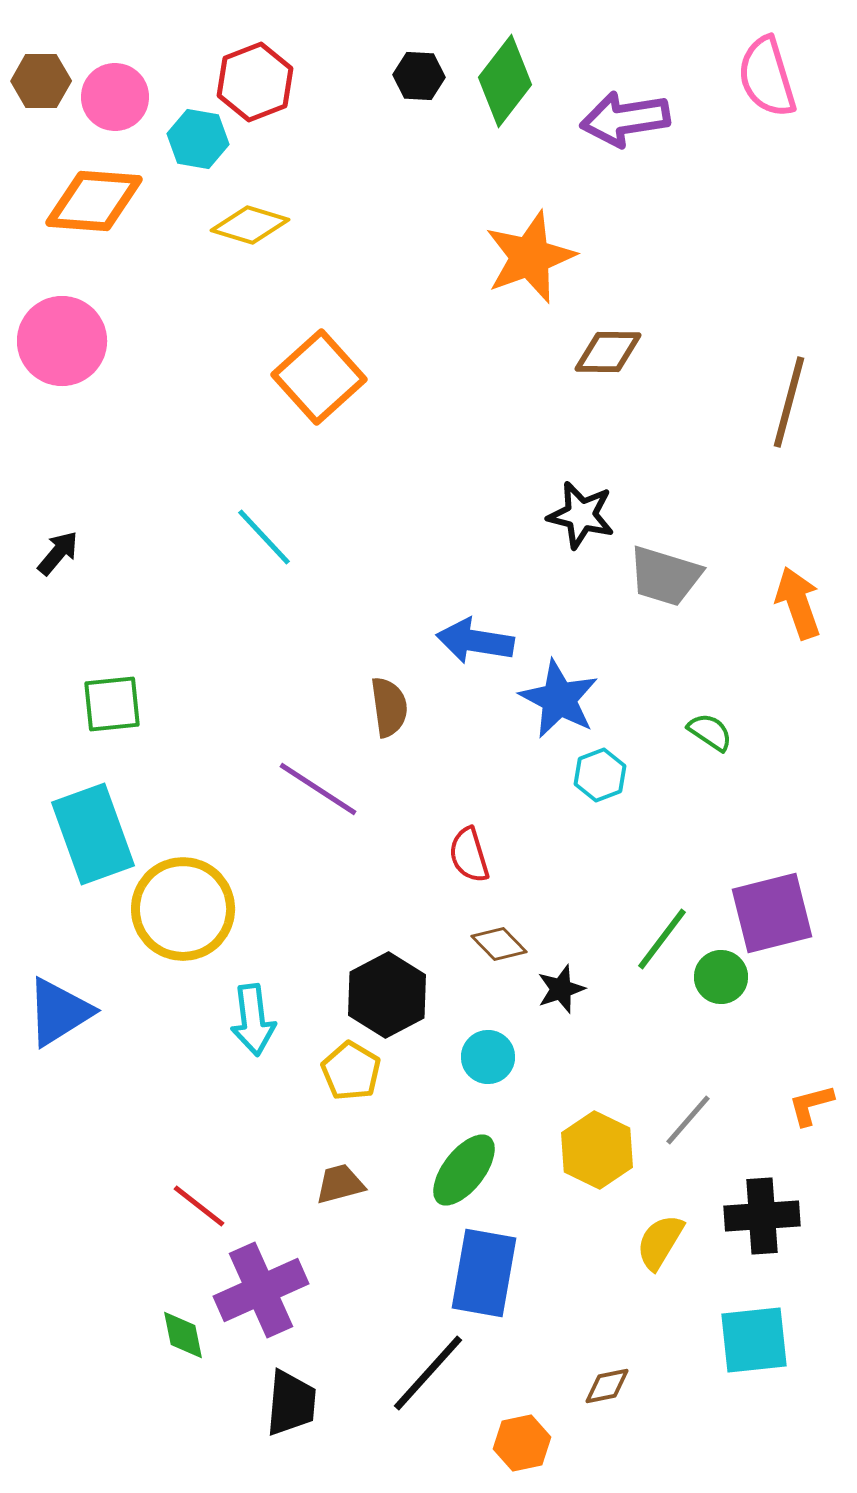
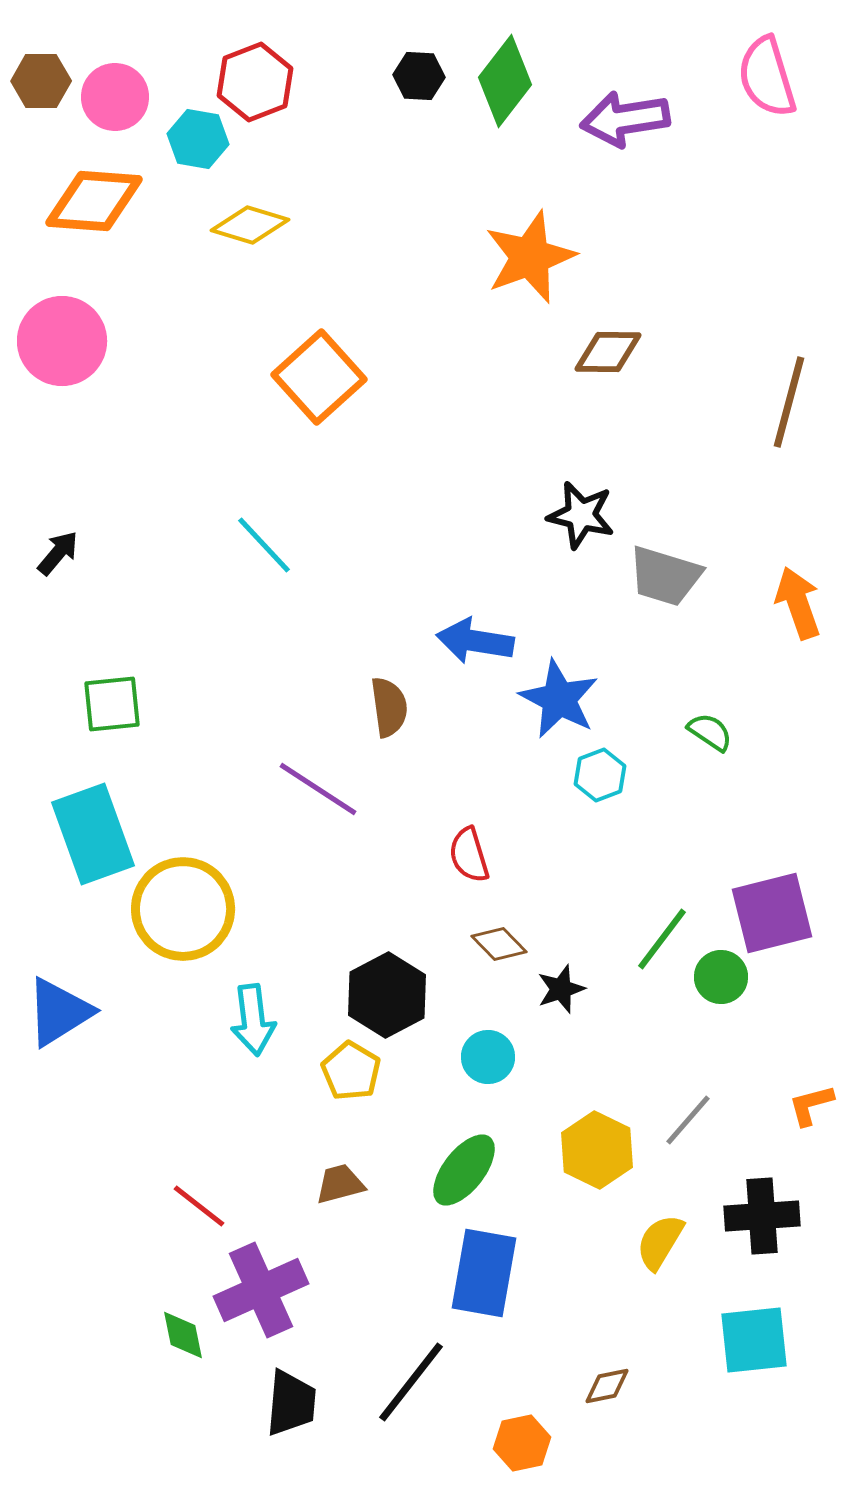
cyan line at (264, 537): moved 8 px down
black line at (428, 1373): moved 17 px left, 9 px down; rotated 4 degrees counterclockwise
